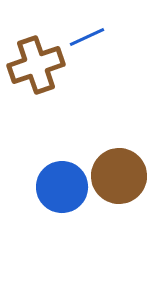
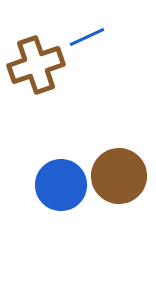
blue circle: moved 1 px left, 2 px up
